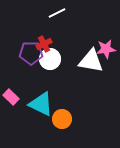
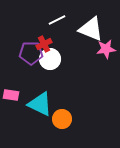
white line: moved 7 px down
white triangle: moved 32 px up; rotated 12 degrees clockwise
pink rectangle: moved 2 px up; rotated 35 degrees counterclockwise
cyan triangle: moved 1 px left
